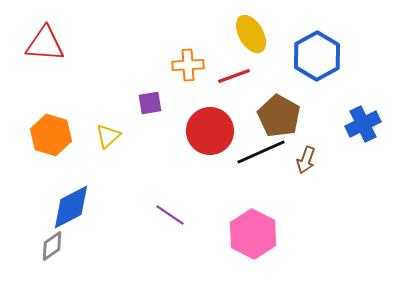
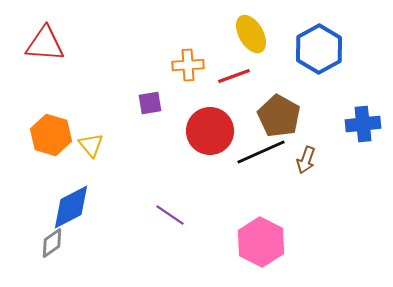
blue hexagon: moved 2 px right, 7 px up
blue cross: rotated 20 degrees clockwise
yellow triangle: moved 17 px left, 9 px down; rotated 28 degrees counterclockwise
pink hexagon: moved 8 px right, 8 px down
gray diamond: moved 3 px up
